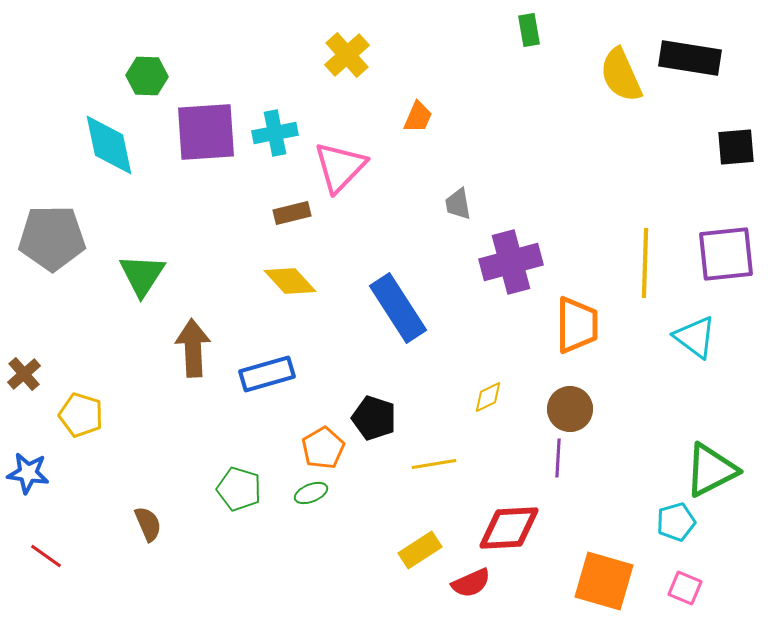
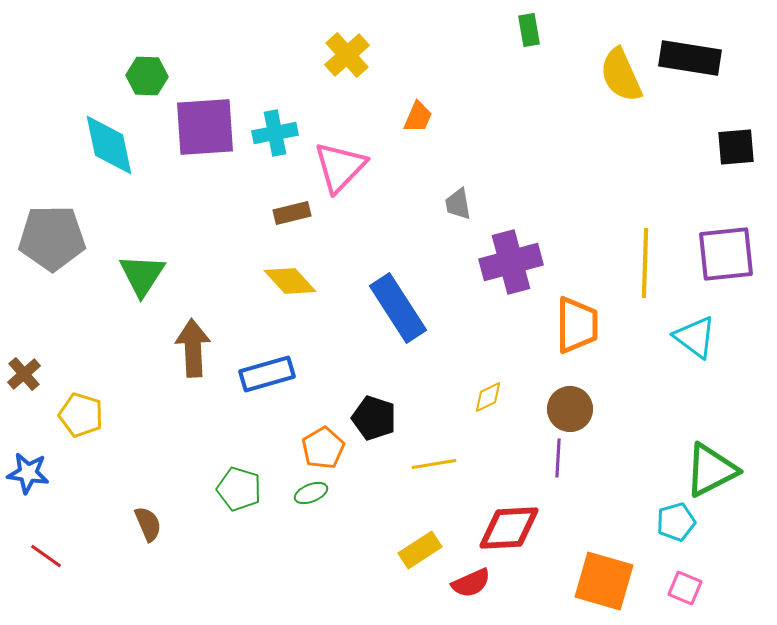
purple square at (206, 132): moved 1 px left, 5 px up
